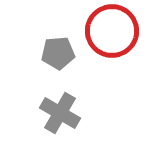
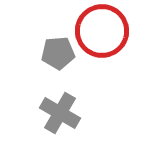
red circle: moved 10 px left
